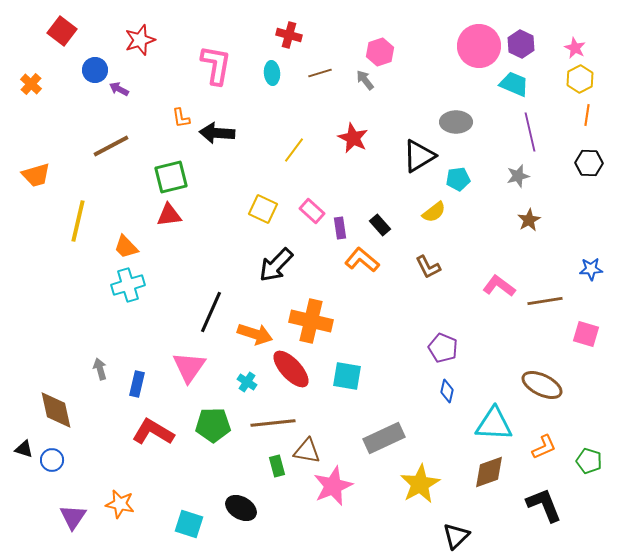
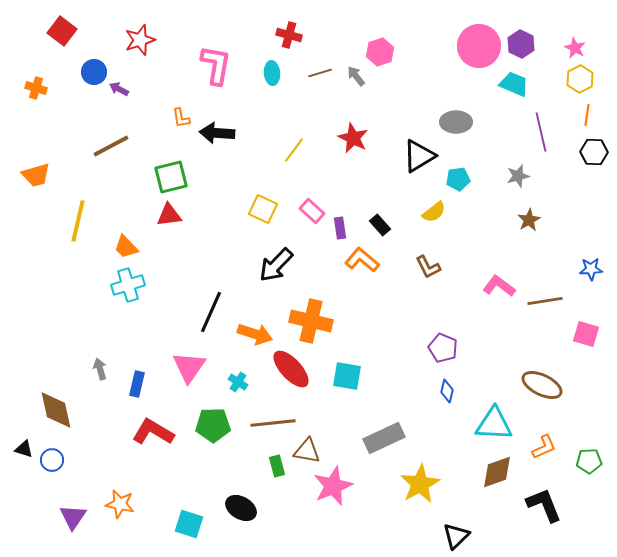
blue circle at (95, 70): moved 1 px left, 2 px down
gray arrow at (365, 80): moved 9 px left, 4 px up
orange cross at (31, 84): moved 5 px right, 4 px down; rotated 25 degrees counterclockwise
purple line at (530, 132): moved 11 px right
black hexagon at (589, 163): moved 5 px right, 11 px up
cyan cross at (247, 382): moved 9 px left
green pentagon at (589, 461): rotated 20 degrees counterclockwise
brown diamond at (489, 472): moved 8 px right
